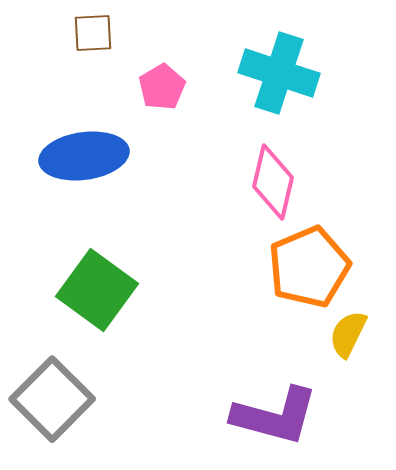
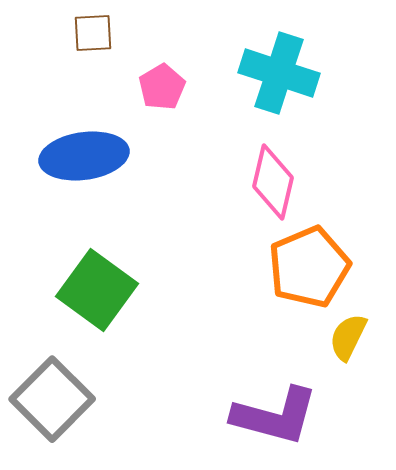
yellow semicircle: moved 3 px down
